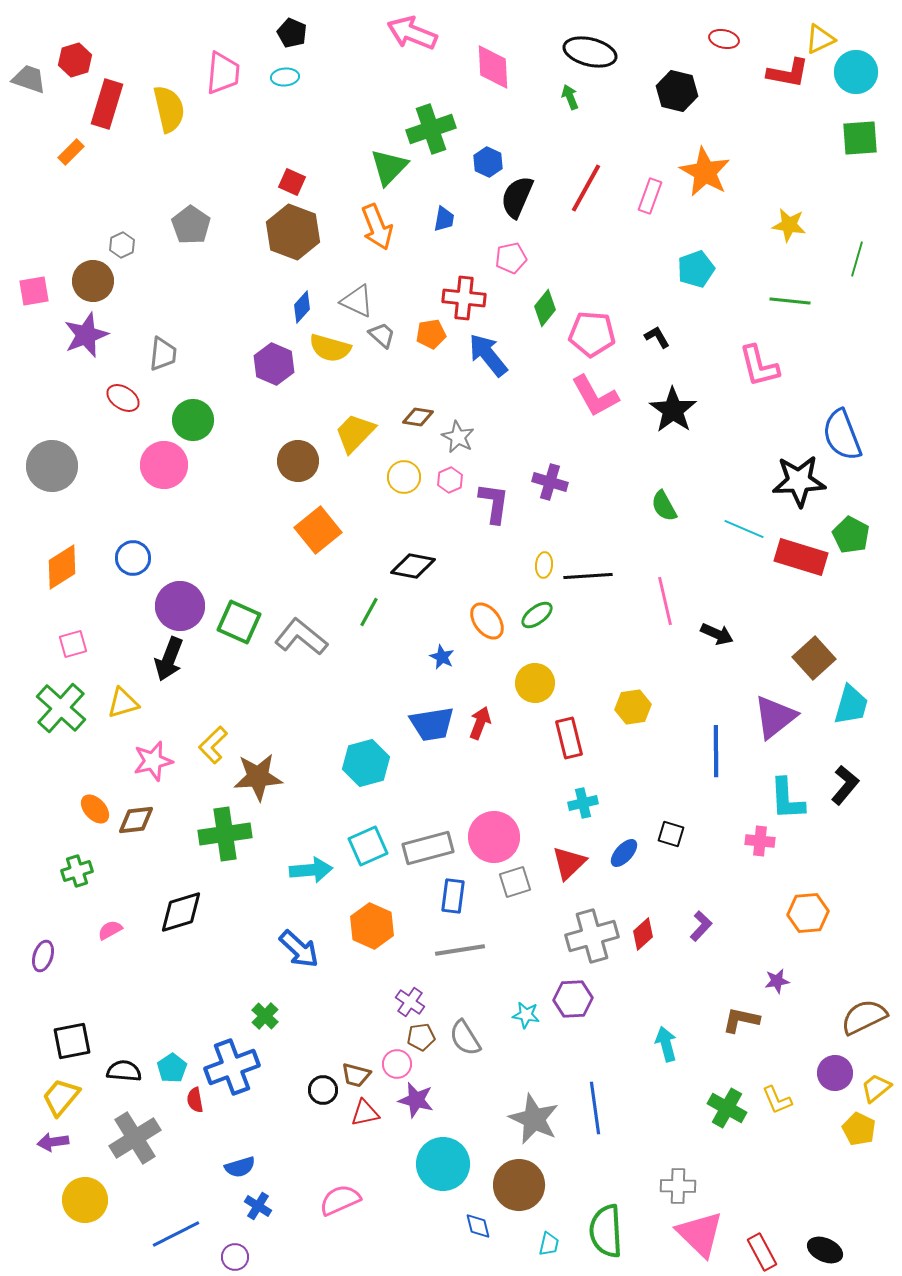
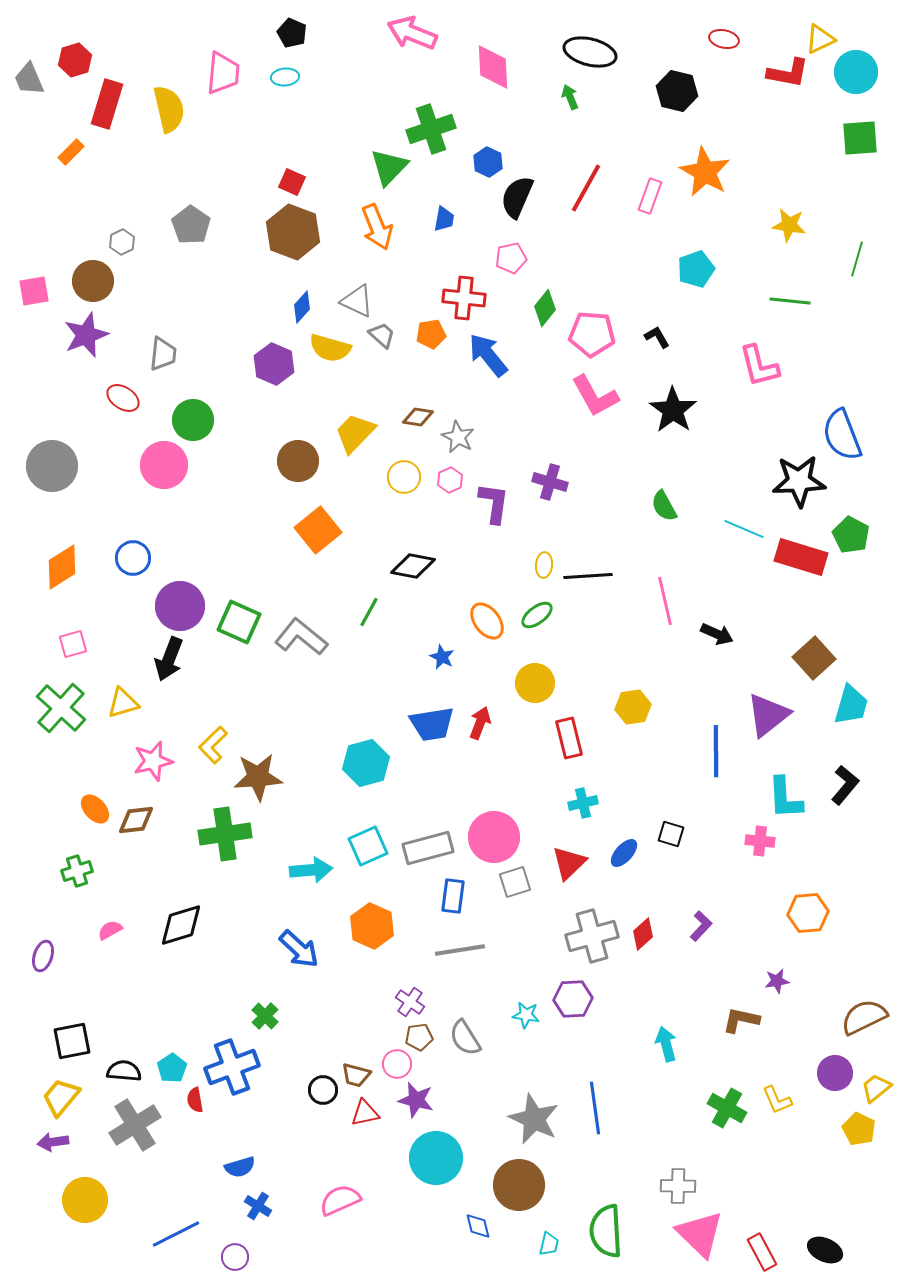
gray trapezoid at (29, 79): rotated 132 degrees counterclockwise
gray hexagon at (122, 245): moved 3 px up
purple triangle at (775, 717): moved 7 px left, 2 px up
cyan L-shape at (787, 799): moved 2 px left, 1 px up
black diamond at (181, 912): moved 13 px down
brown pentagon at (421, 1037): moved 2 px left
gray cross at (135, 1138): moved 13 px up
cyan circle at (443, 1164): moved 7 px left, 6 px up
